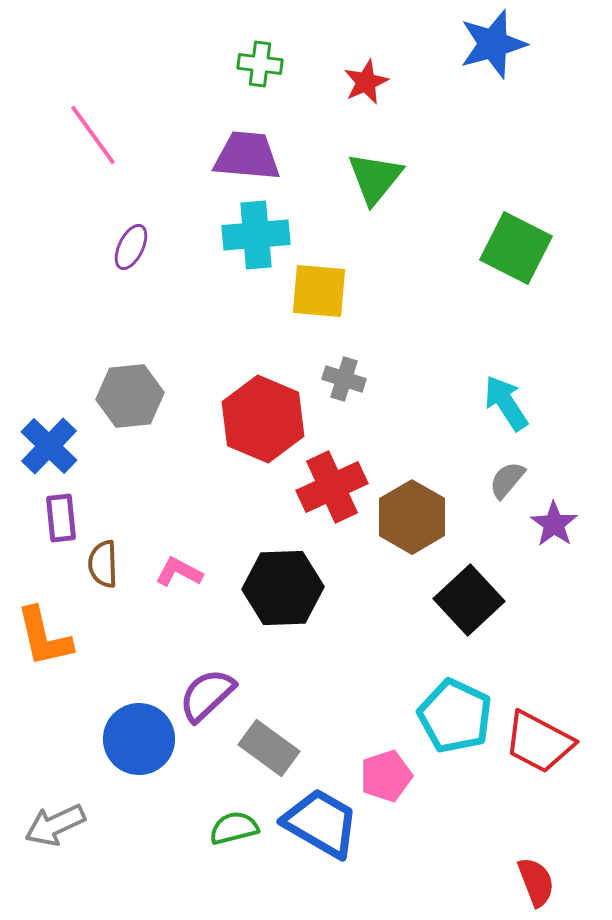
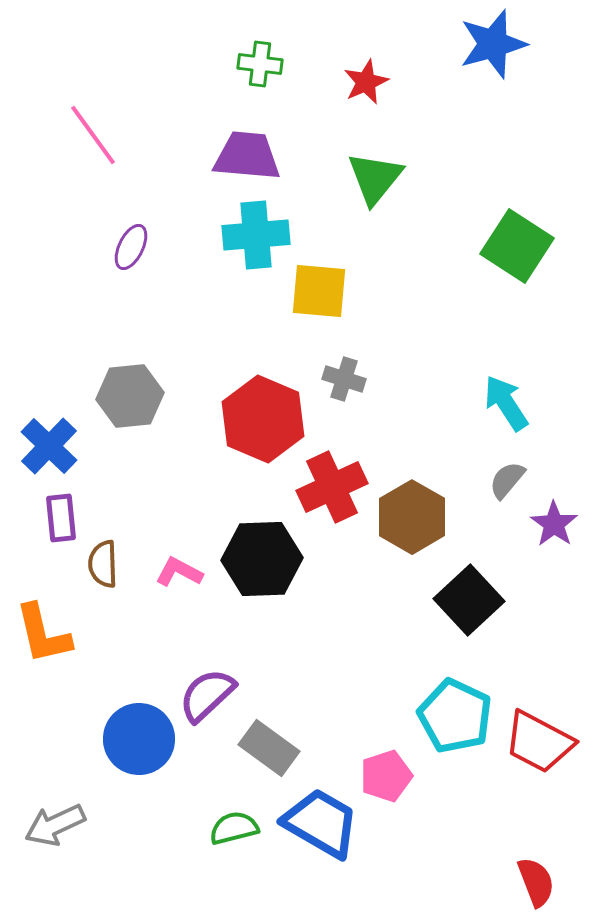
green square: moved 1 px right, 2 px up; rotated 6 degrees clockwise
black hexagon: moved 21 px left, 29 px up
orange L-shape: moved 1 px left, 3 px up
